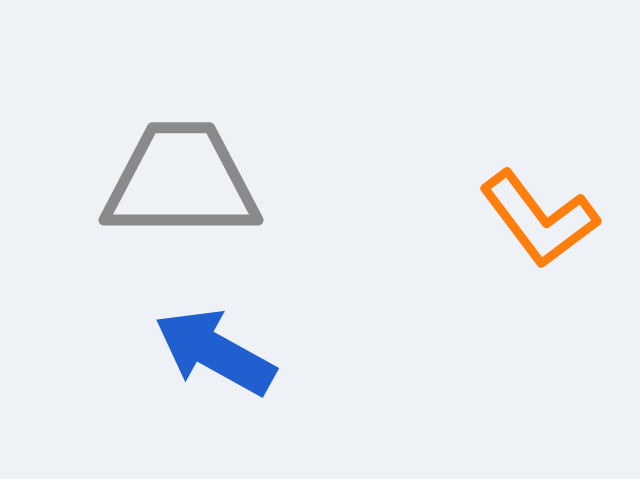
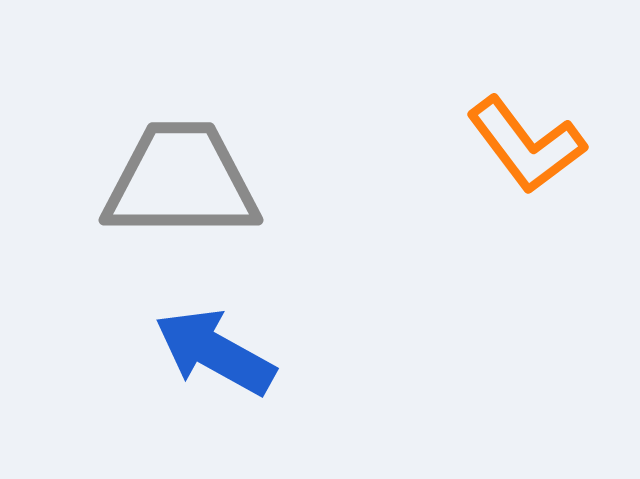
orange L-shape: moved 13 px left, 74 px up
